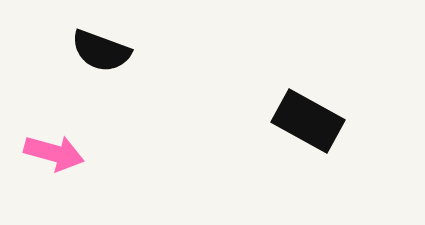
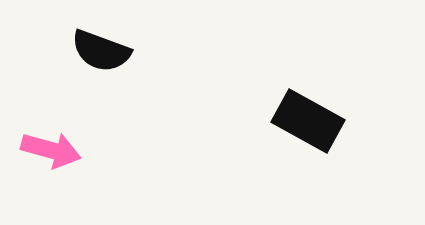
pink arrow: moved 3 px left, 3 px up
